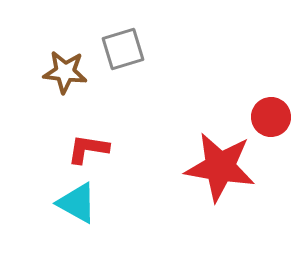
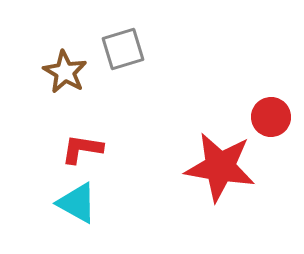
brown star: rotated 24 degrees clockwise
red L-shape: moved 6 px left
